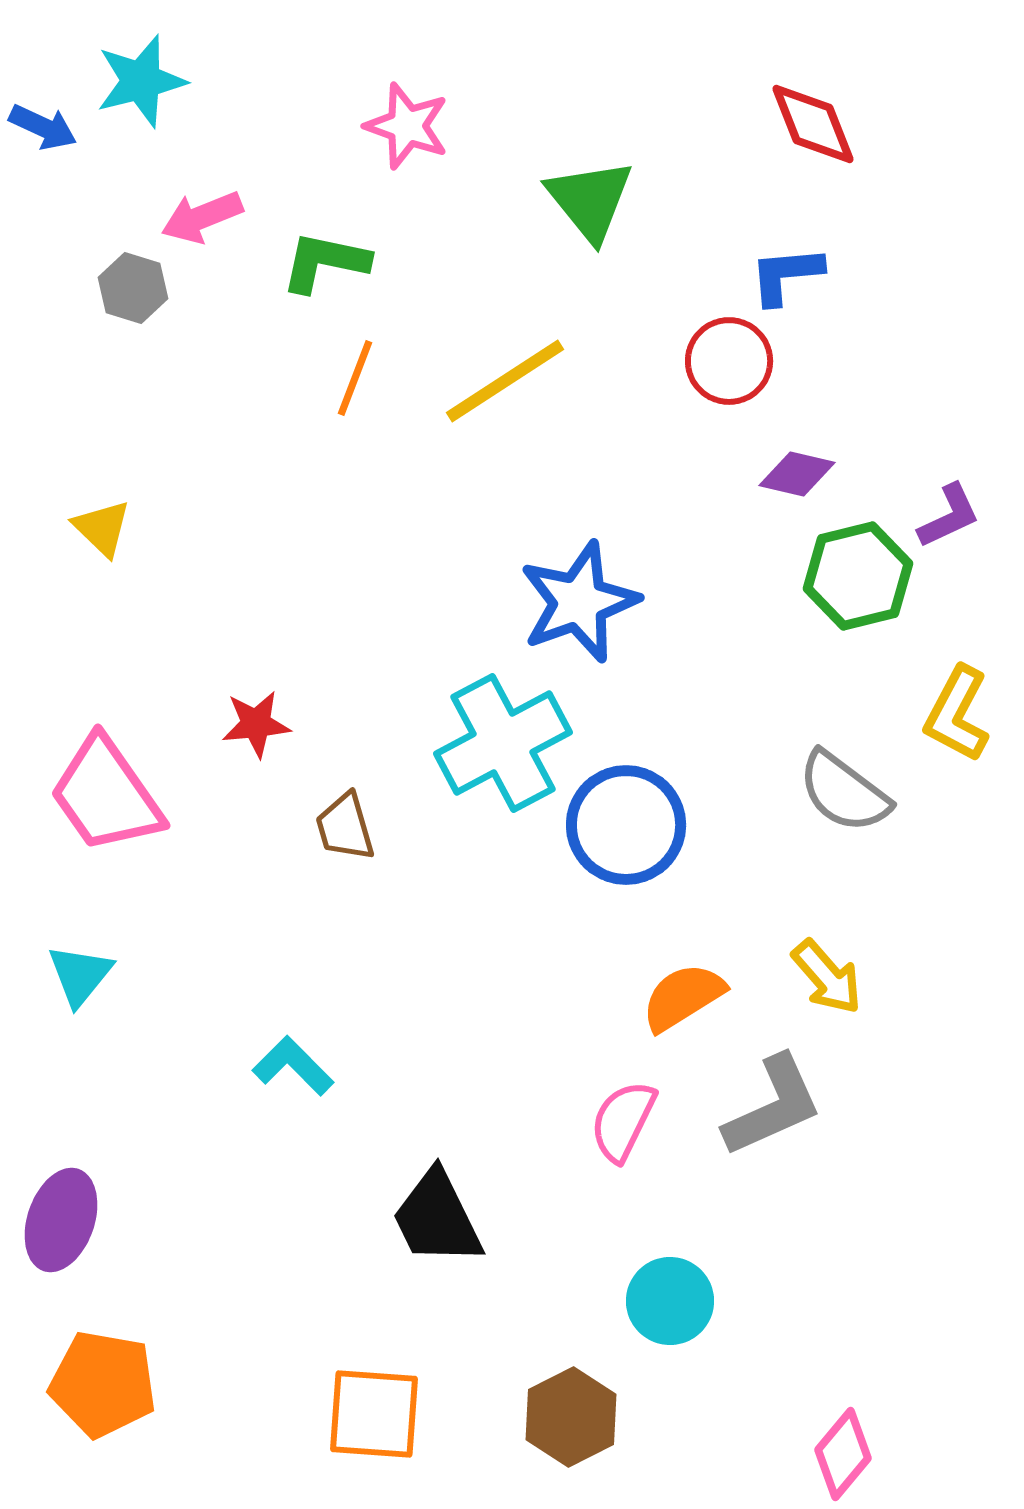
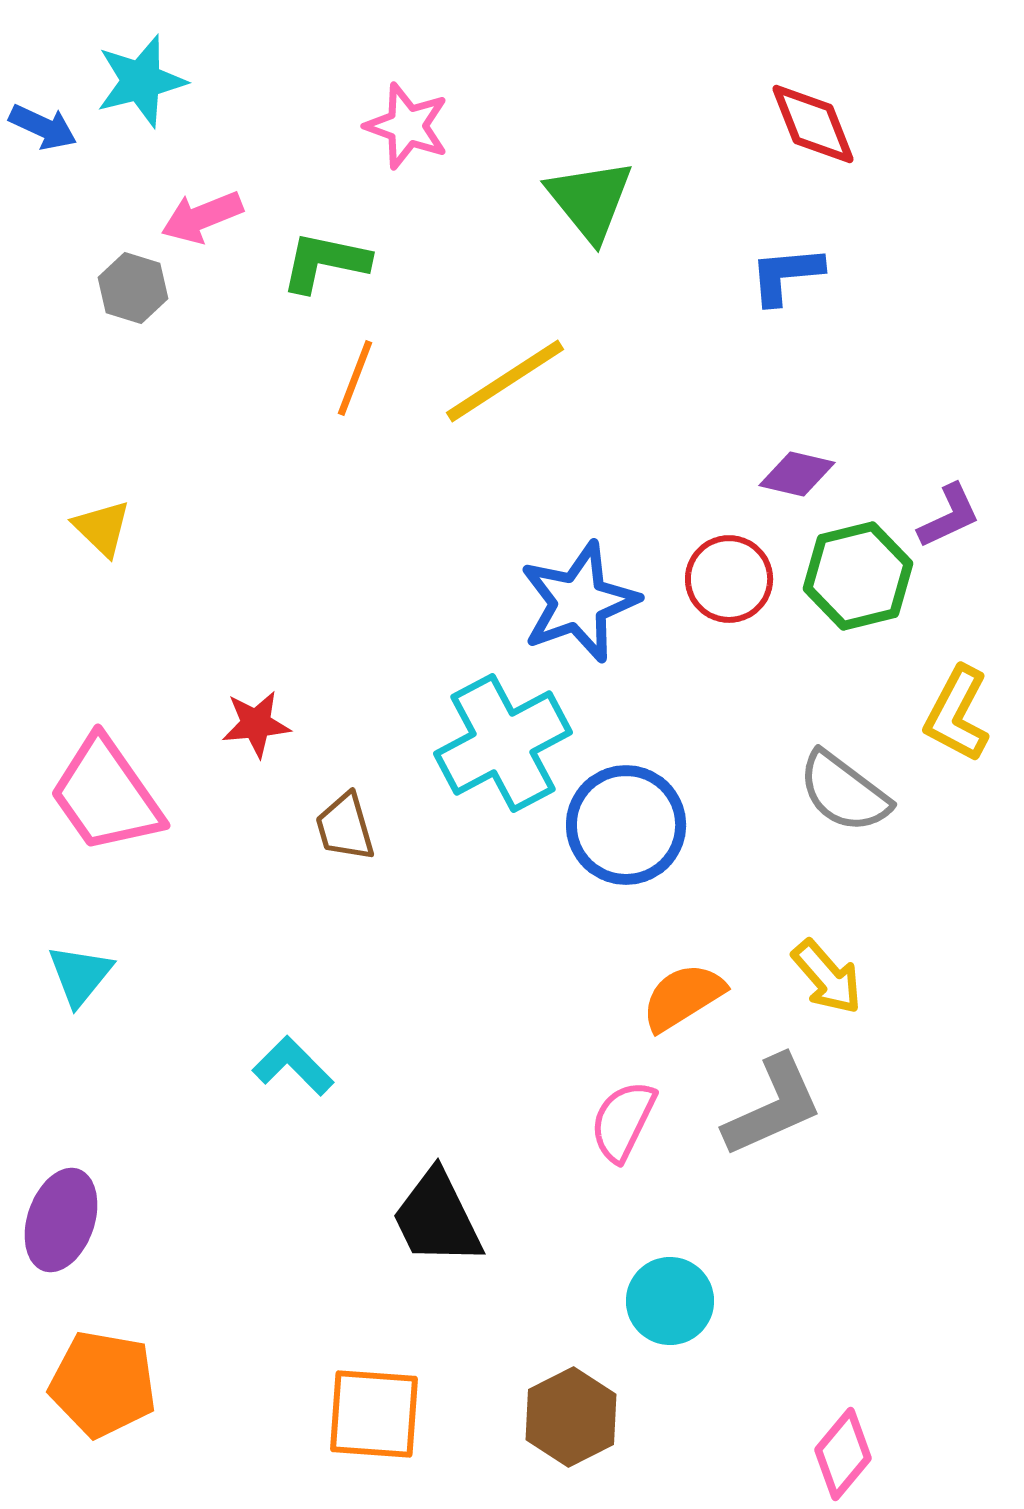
red circle: moved 218 px down
